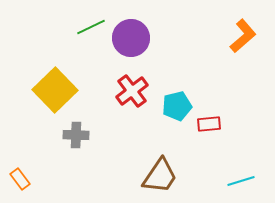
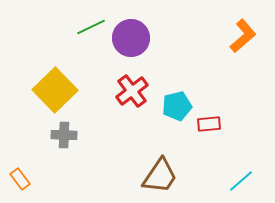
gray cross: moved 12 px left
cyan line: rotated 24 degrees counterclockwise
